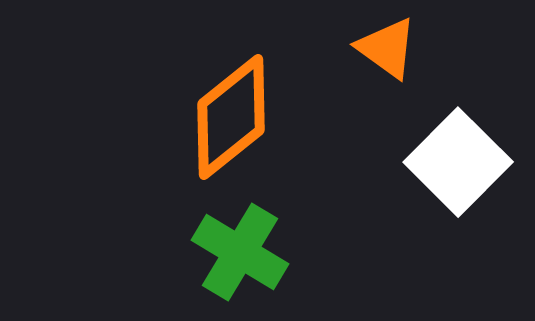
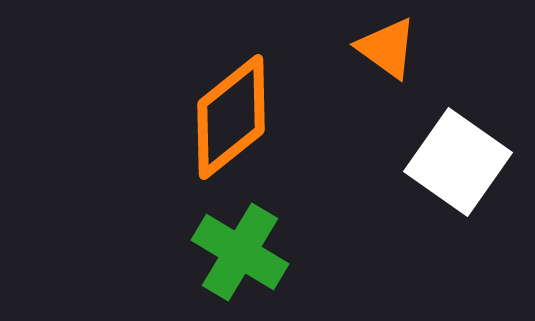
white square: rotated 10 degrees counterclockwise
